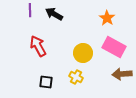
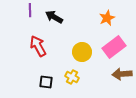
black arrow: moved 3 px down
orange star: rotated 14 degrees clockwise
pink rectangle: rotated 65 degrees counterclockwise
yellow circle: moved 1 px left, 1 px up
yellow cross: moved 4 px left
